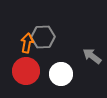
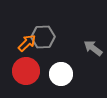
orange arrow: rotated 36 degrees clockwise
gray arrow: moved 1 px right, 8 px up
